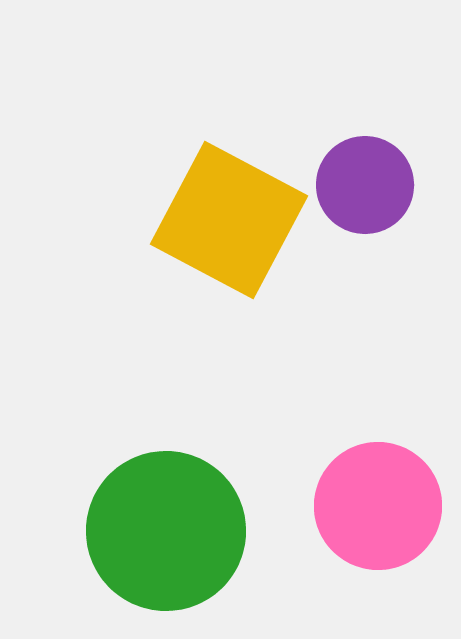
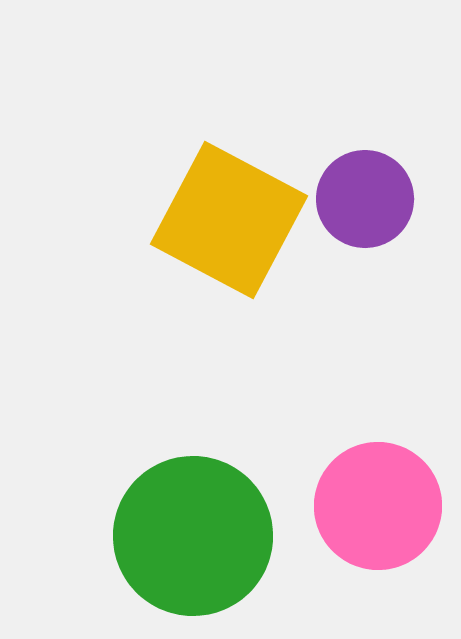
purple circle: moved 14 px down
green circle: moved 27 px right, 5 px down
